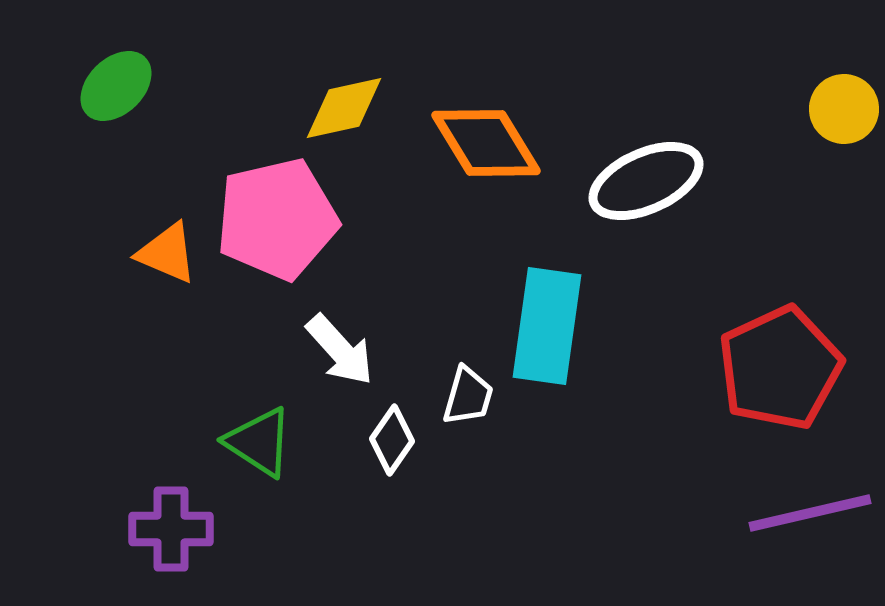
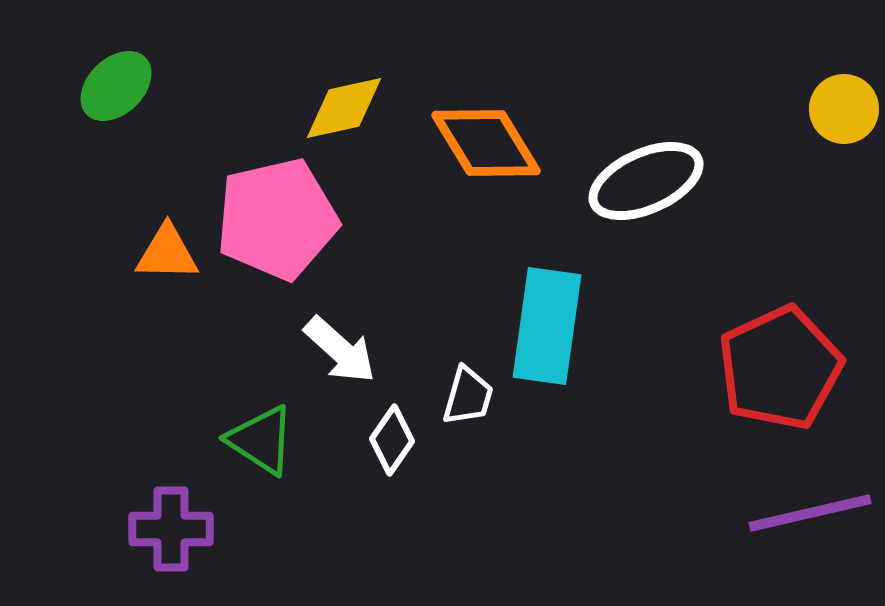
orange triangle: rotated 22 degrees counterclockwise
white arrow: rotated 6 degrees counterclockwise
green triangle: moved 2 px right, 2 px up
